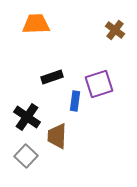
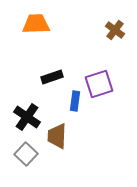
gray square: moved 2 px up
